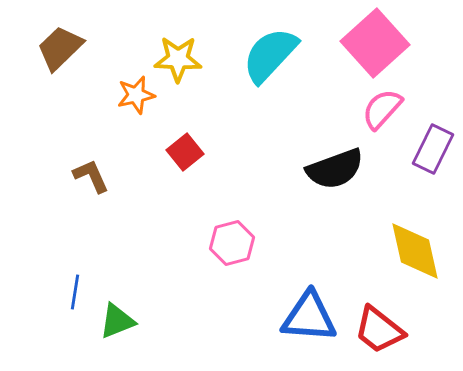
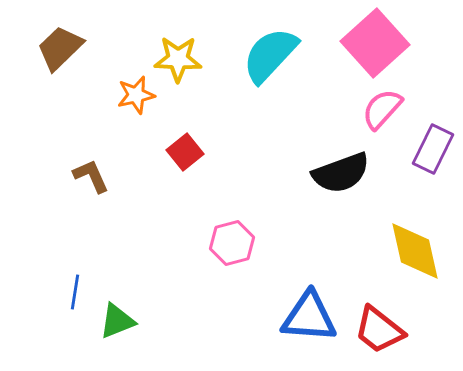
black semicircle: moved 6 px right, 4 px down
